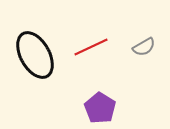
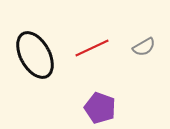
red line: moved 1 px right, 1 px down
purple pentagon: rotated 12 degrees counterclockwise
